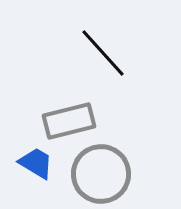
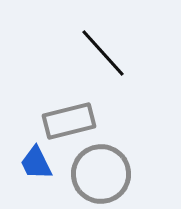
blue trapezoid: rotated 147 degrees counterclockwise
